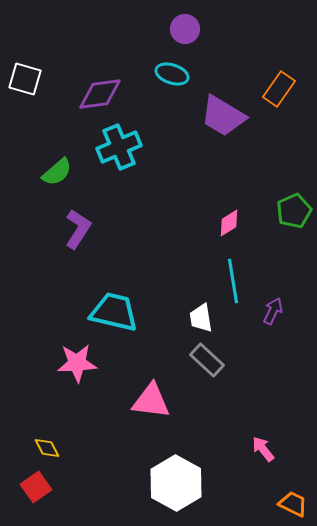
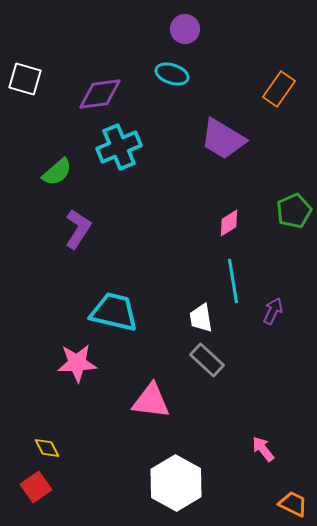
purple trapezoid: moved 23 px down
